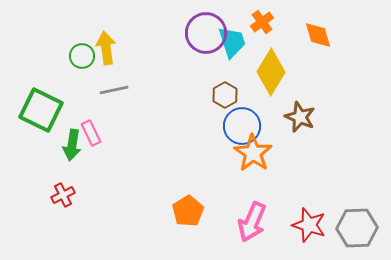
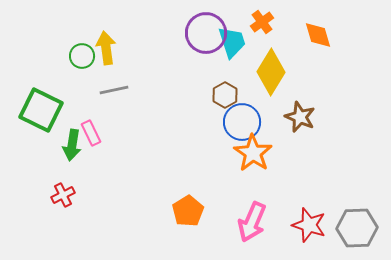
blue circle: moved 4 px up
